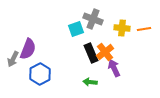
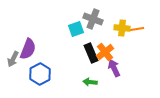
orange line: moved 7 px left
